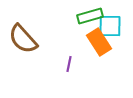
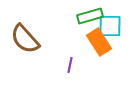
brown semicircle: moved 2 px right
purple line: moved 1 px right, 1 px down
